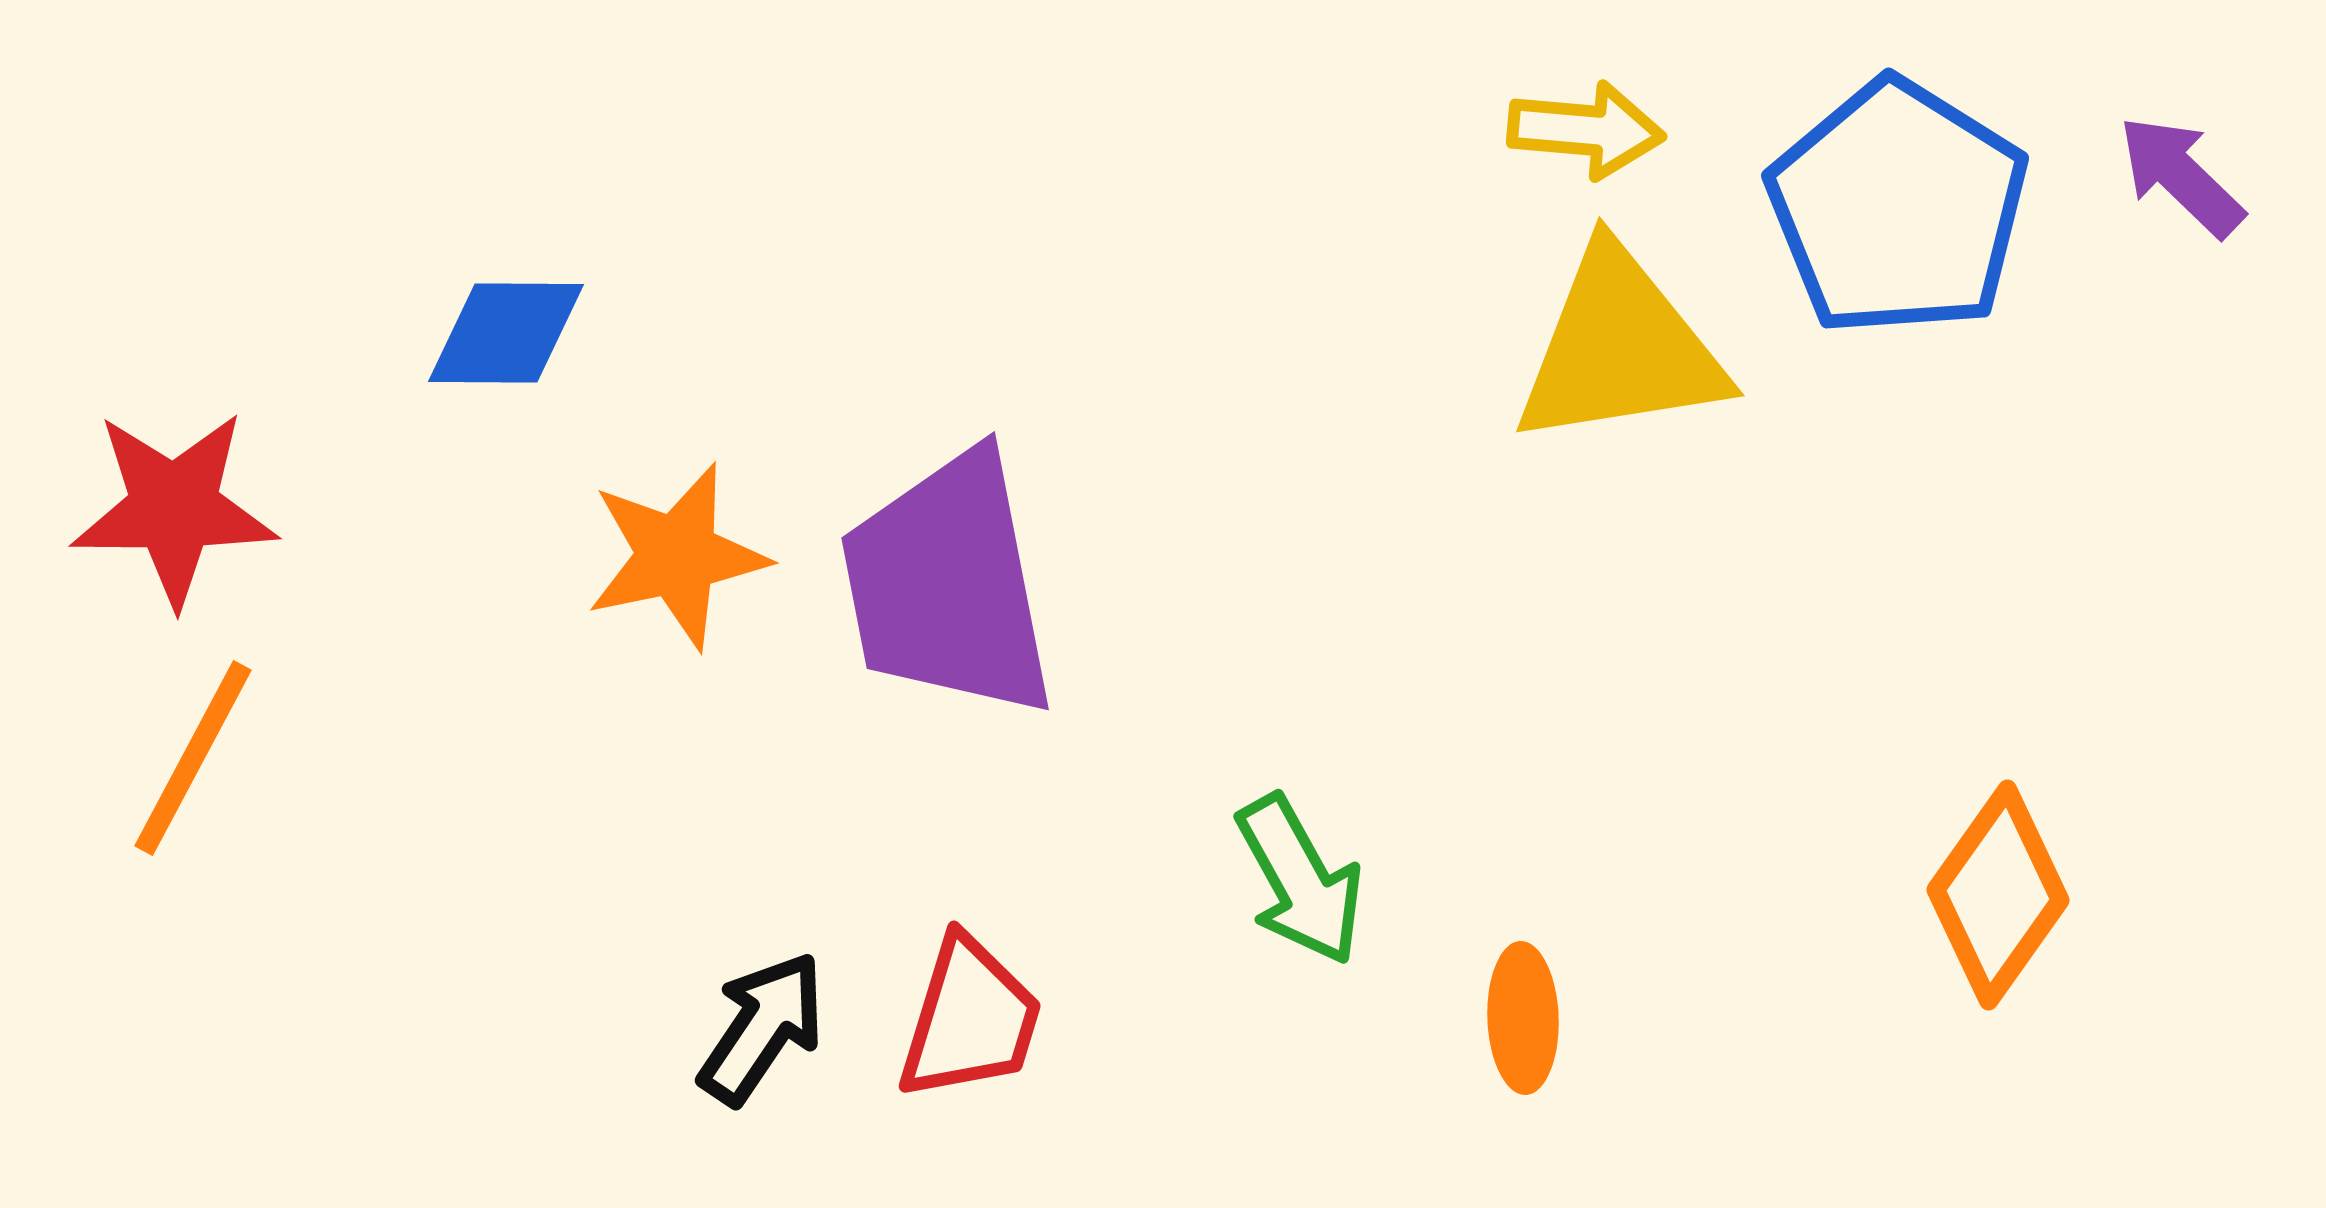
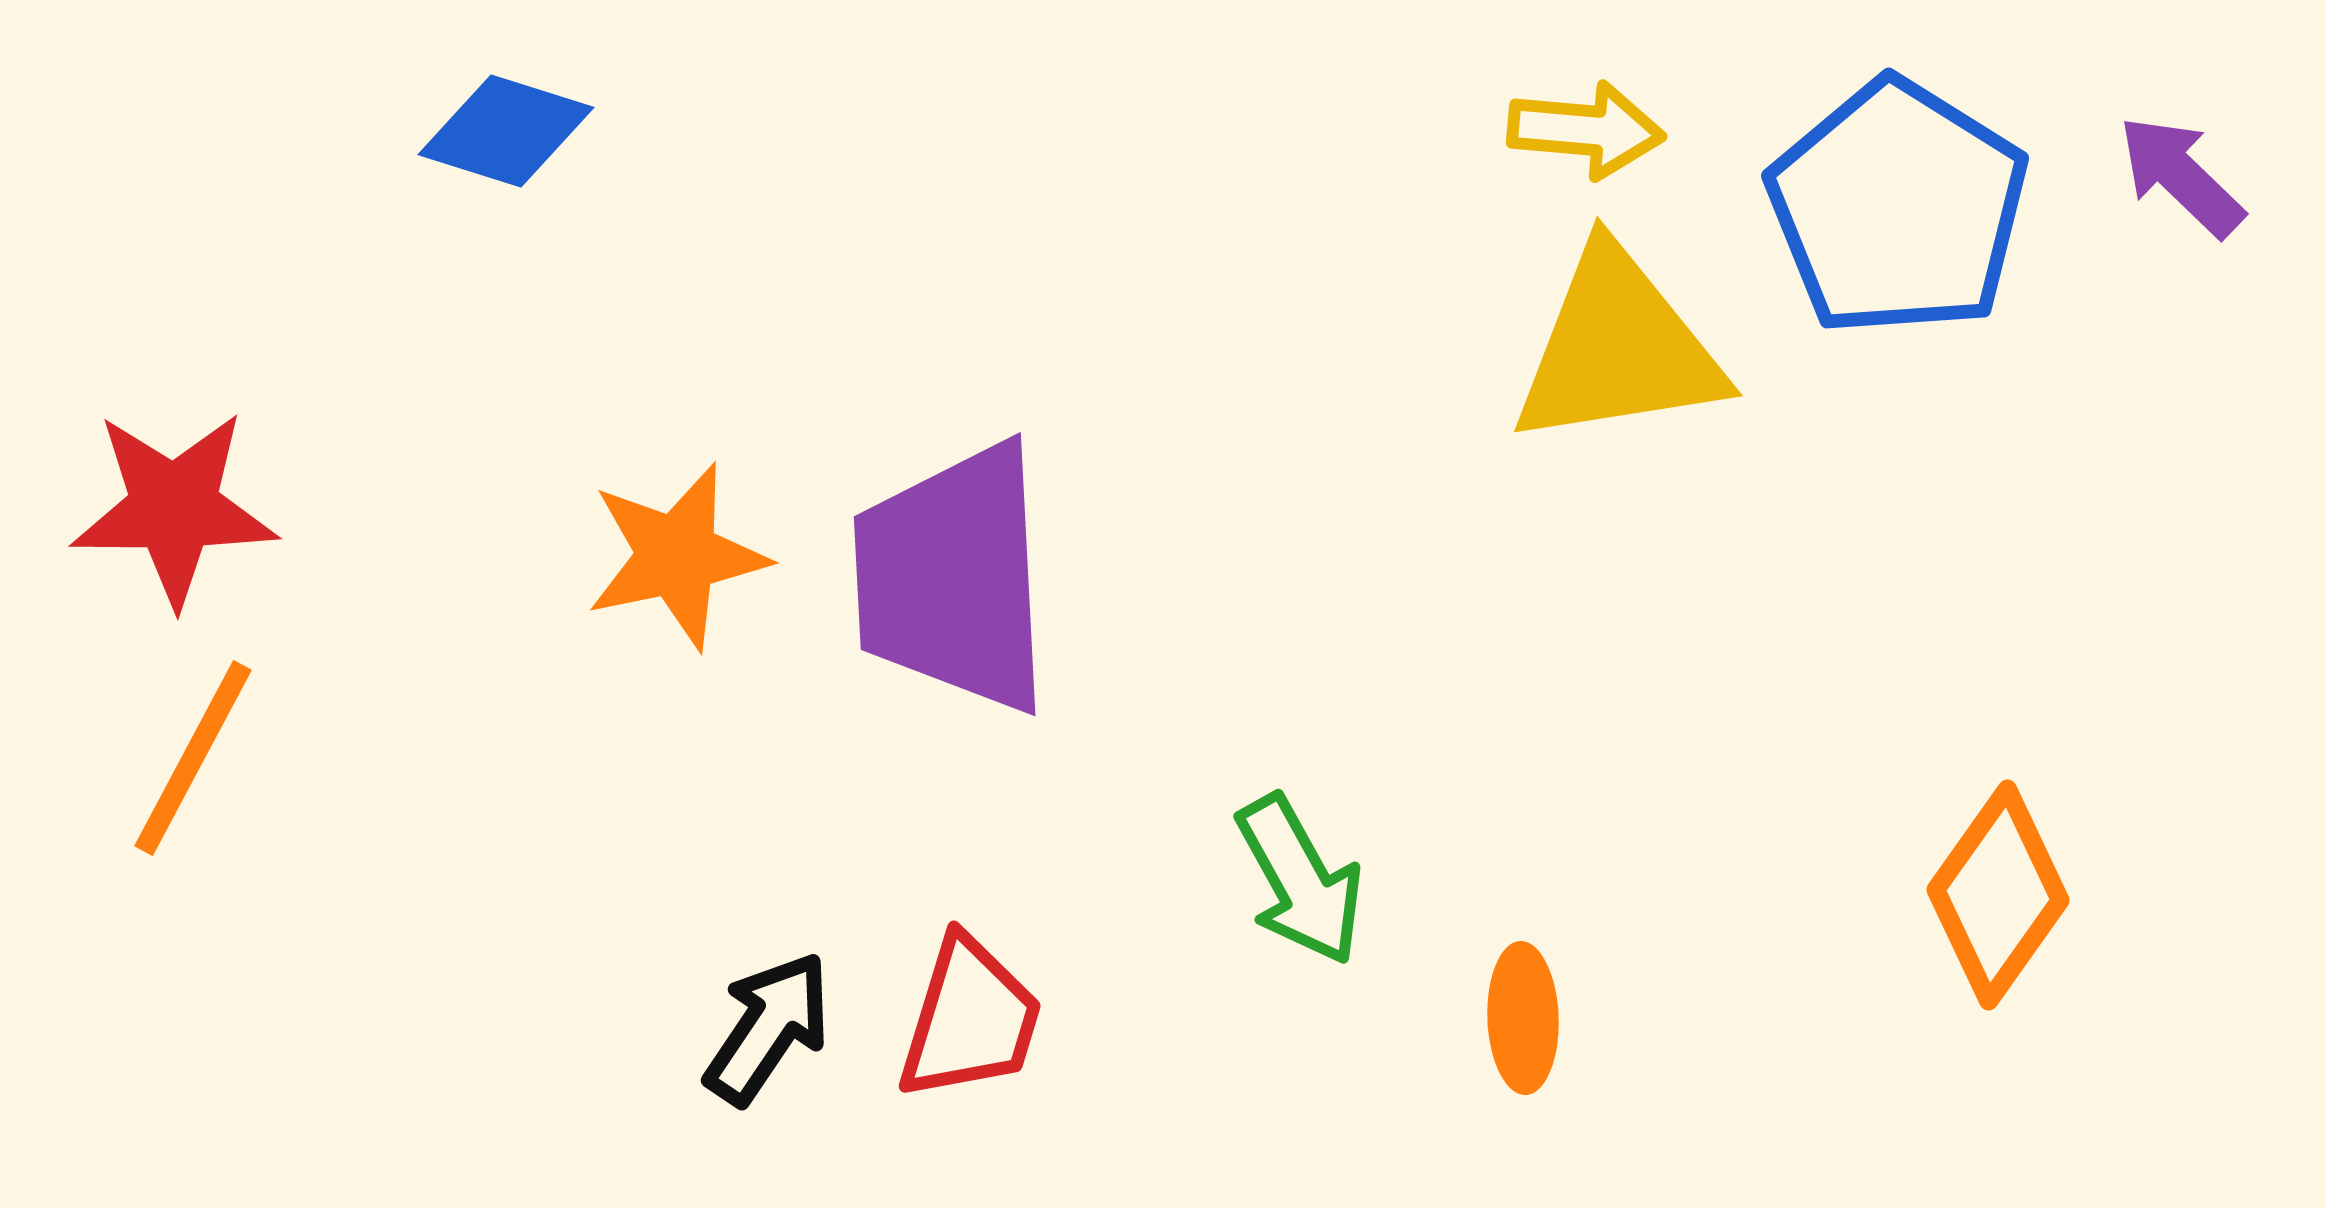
blue diamond: moved 202 px up; rotated 17 degrees clockwise
yellow triangle: moved 2 px left
purple trapezoid: moved 5 px right, 7 px up; rotated 8 degrees clockwise
black arrow: moved 6 px right
